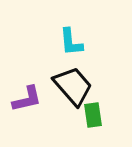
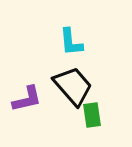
green rectangle: moved 1 px left
